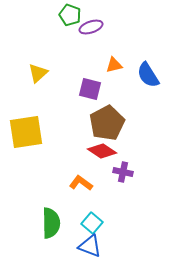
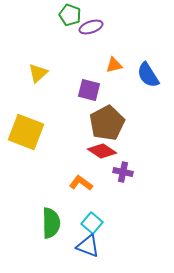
purple square: moved 1 px left, 1 px down
yellow square: rotated 30 degrees clockwise
blue triangle: moved 2 px left
